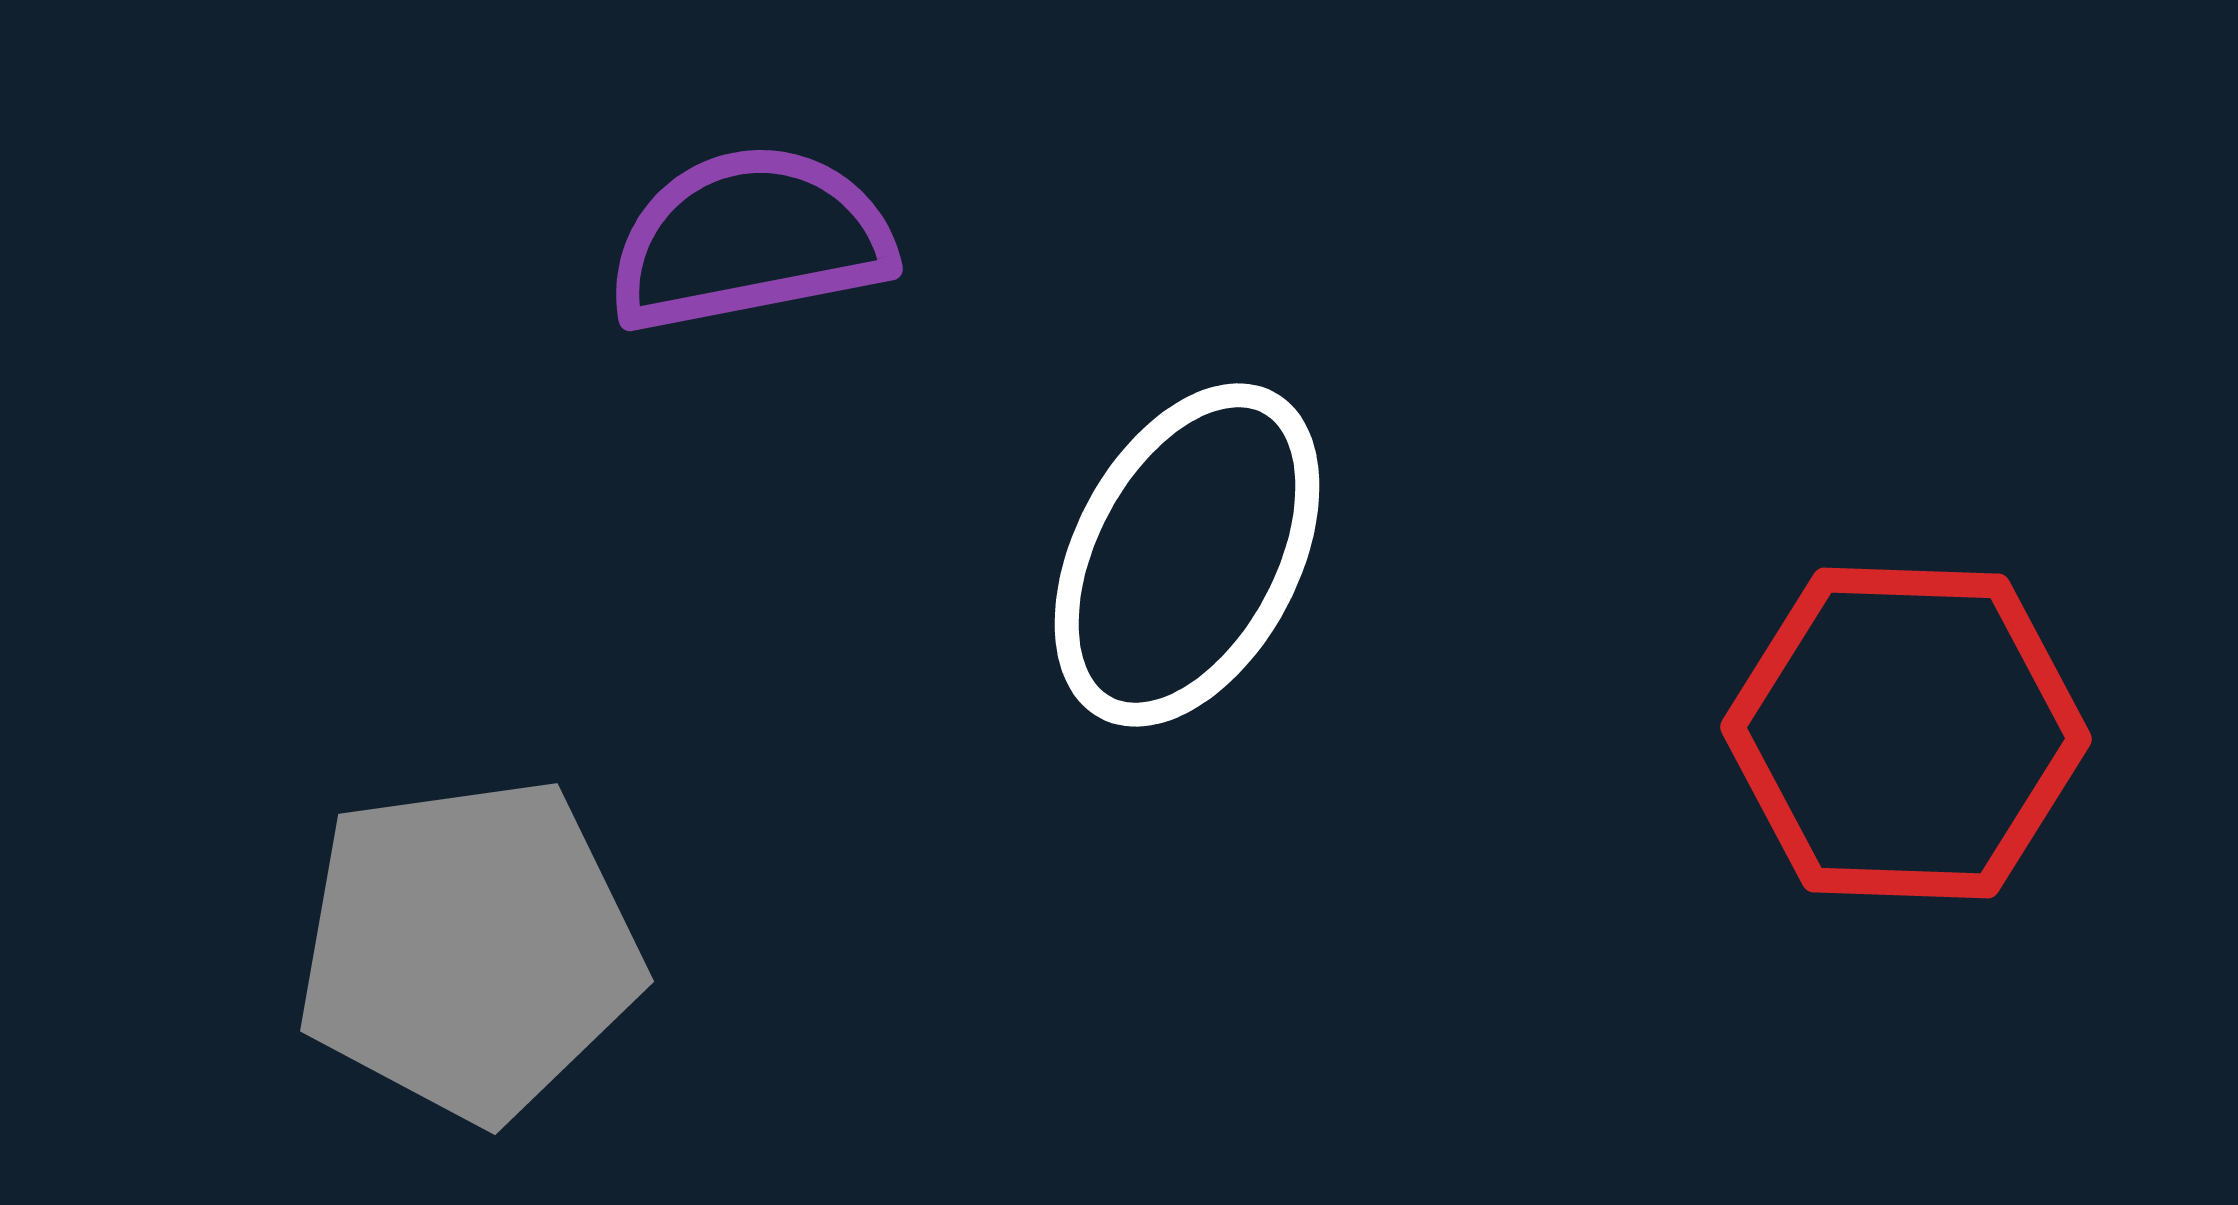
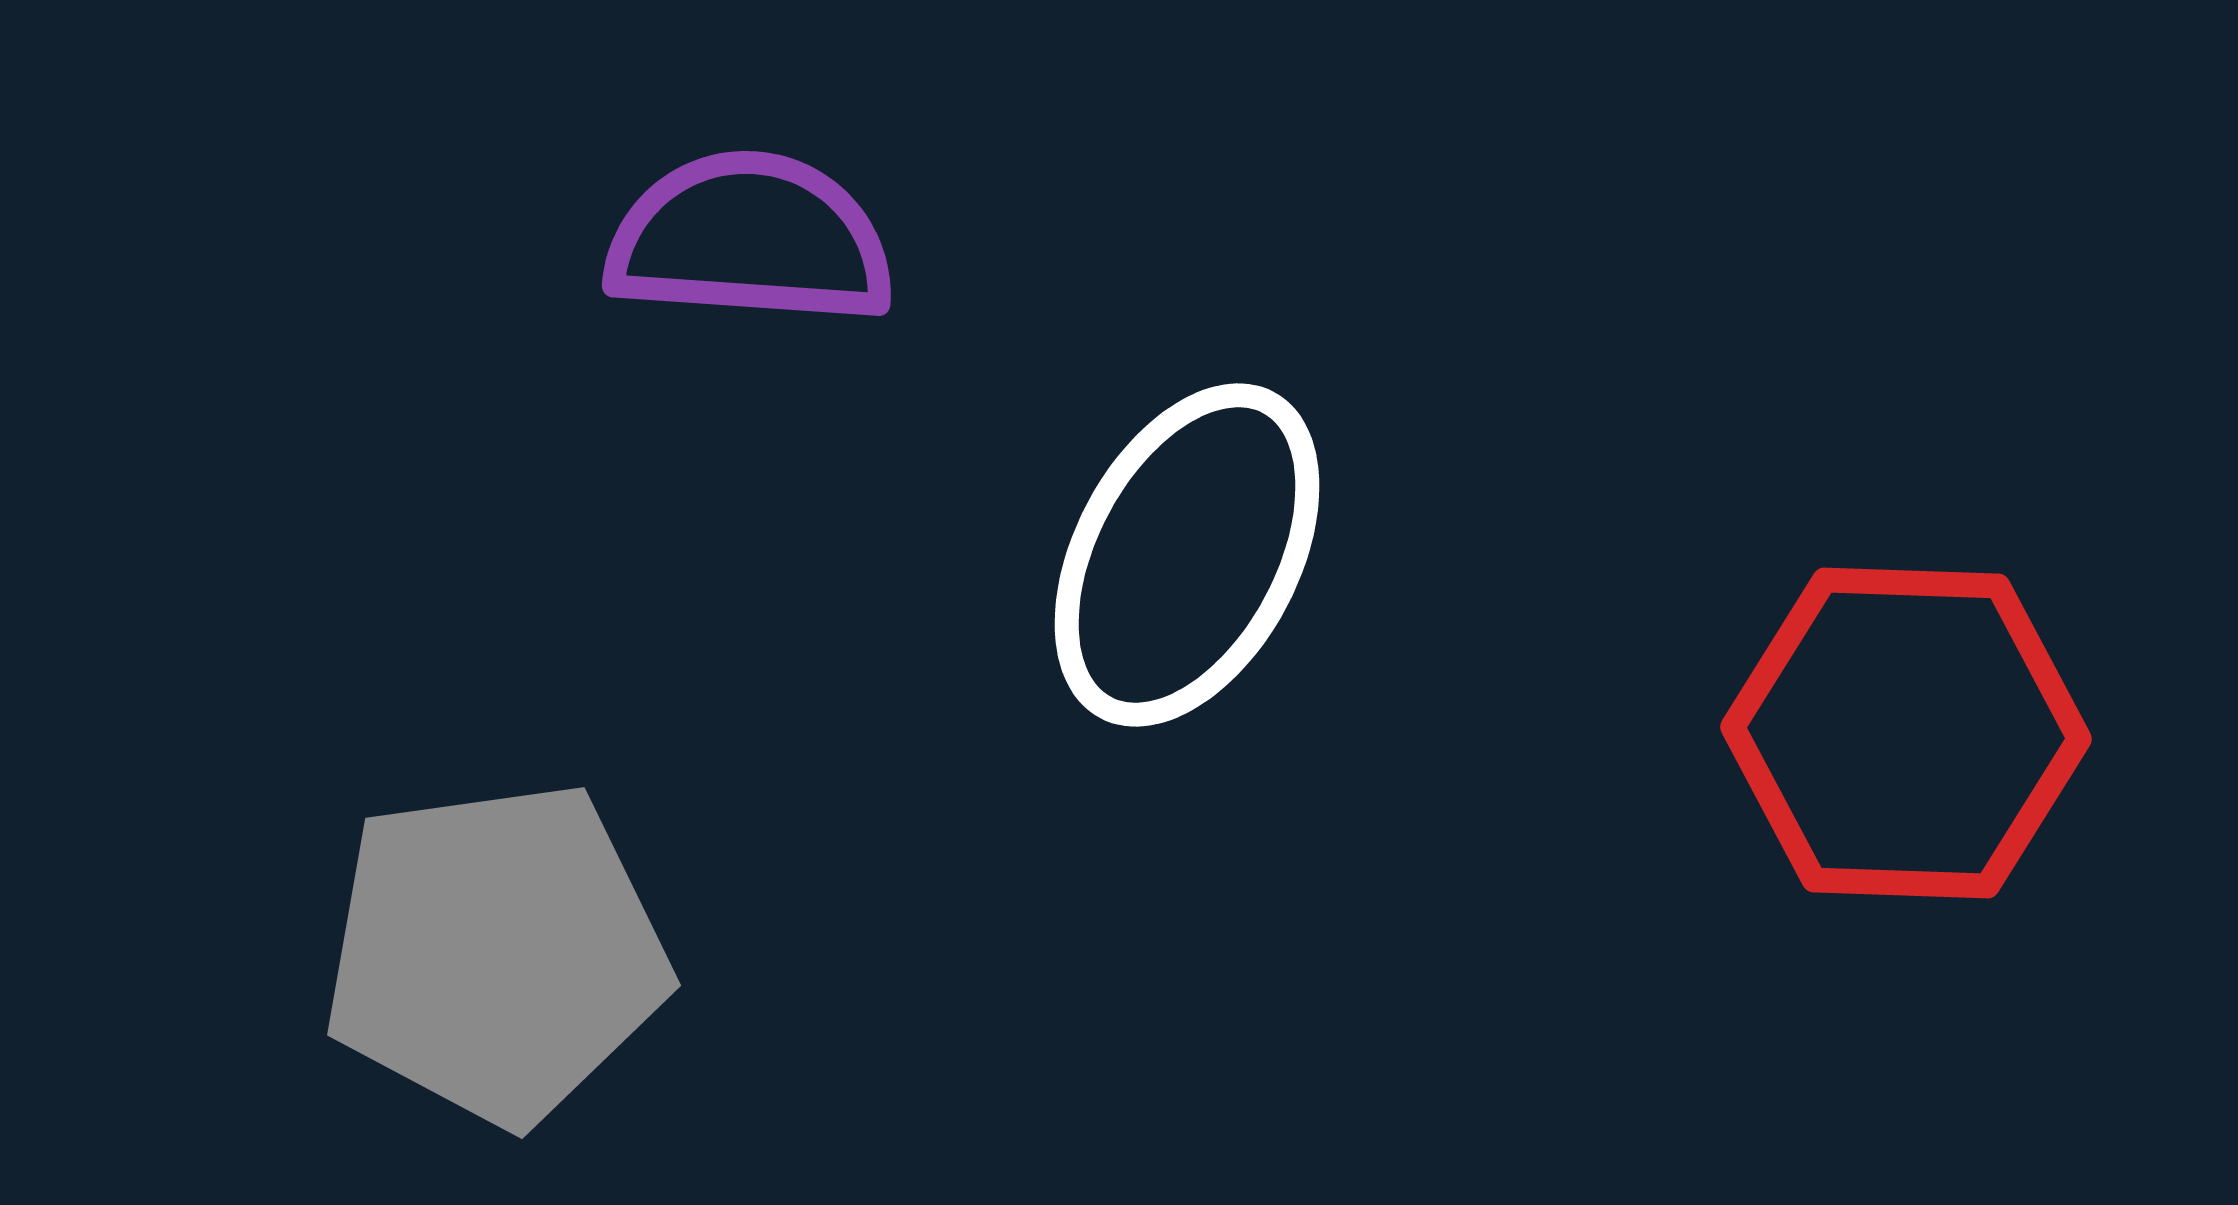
purple semicircle: rotated 15 degrees clockwise
gray pentagon: moved 27 px right, 4 px down
